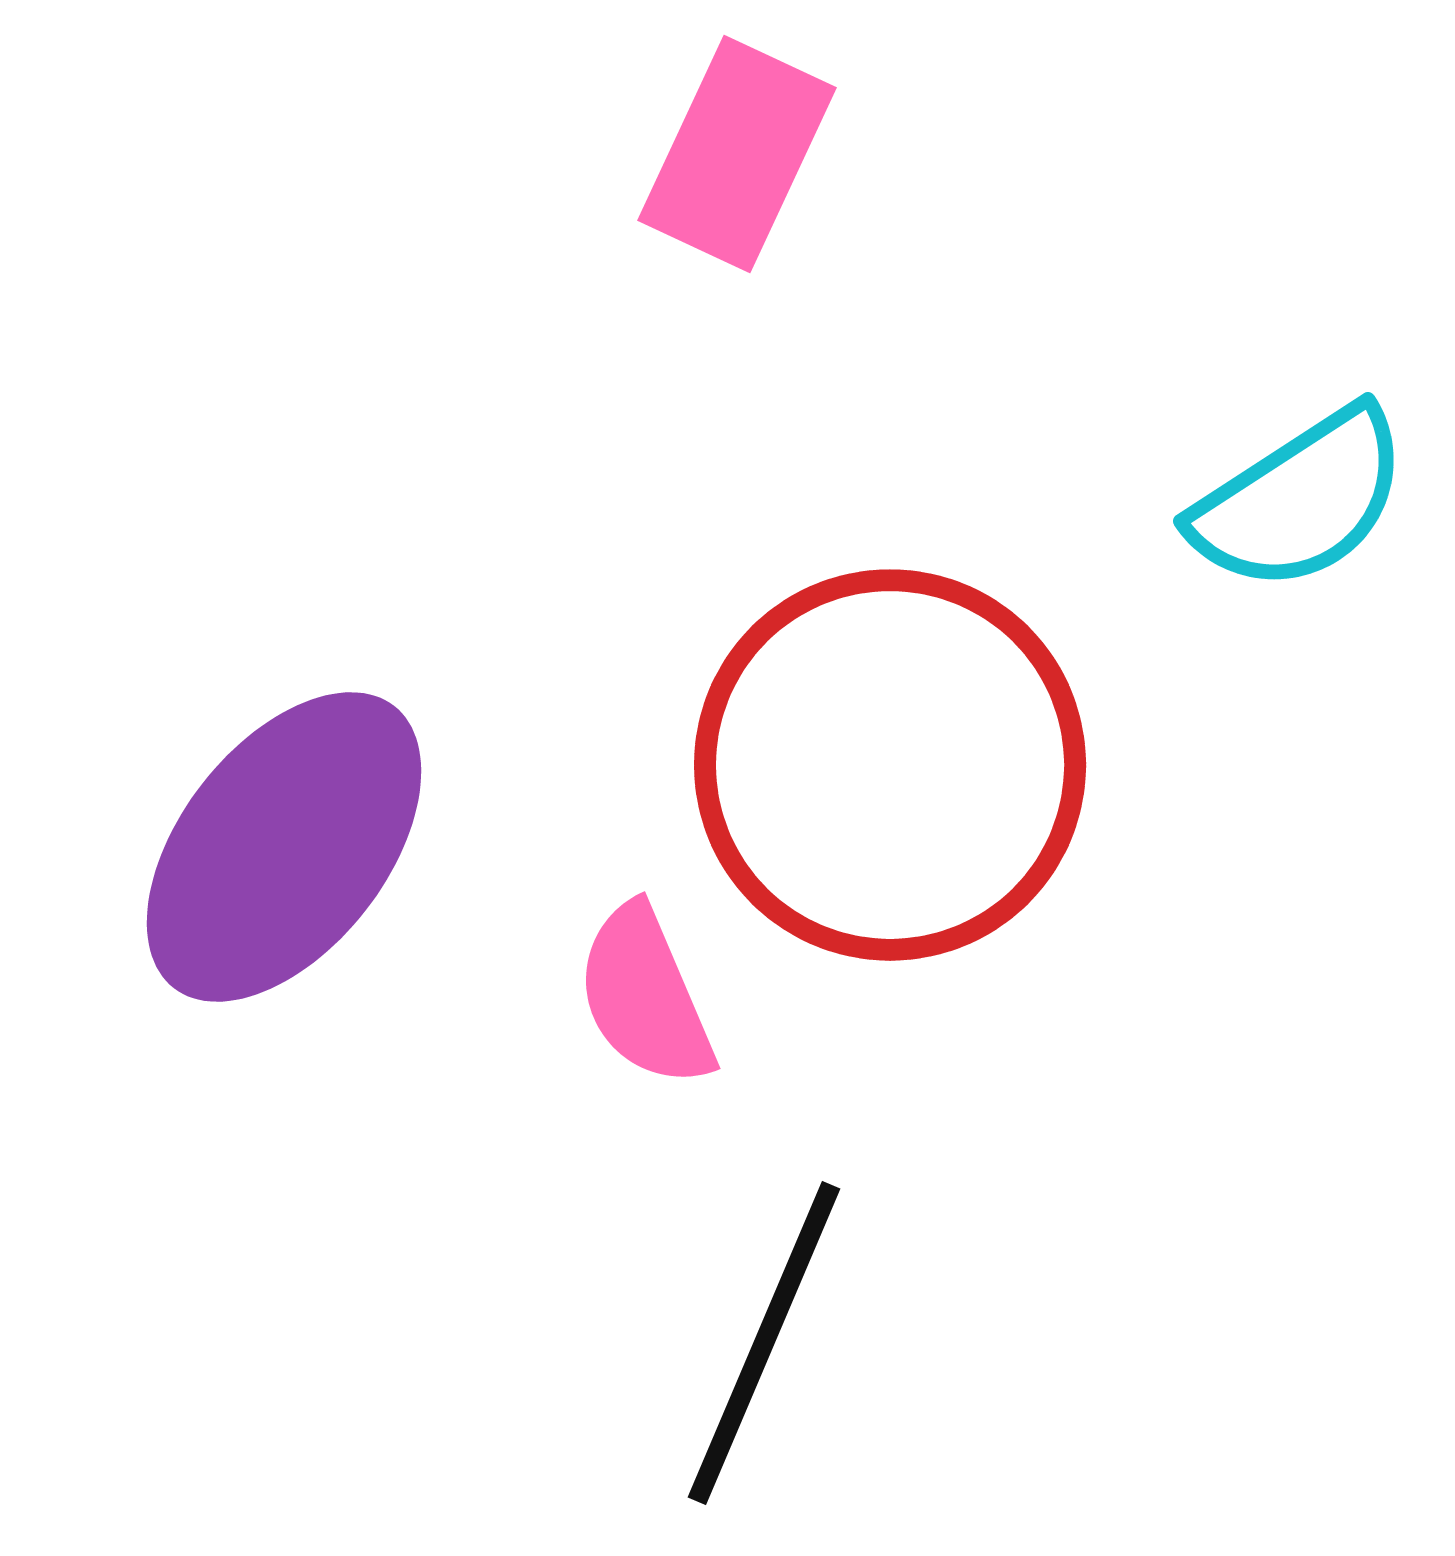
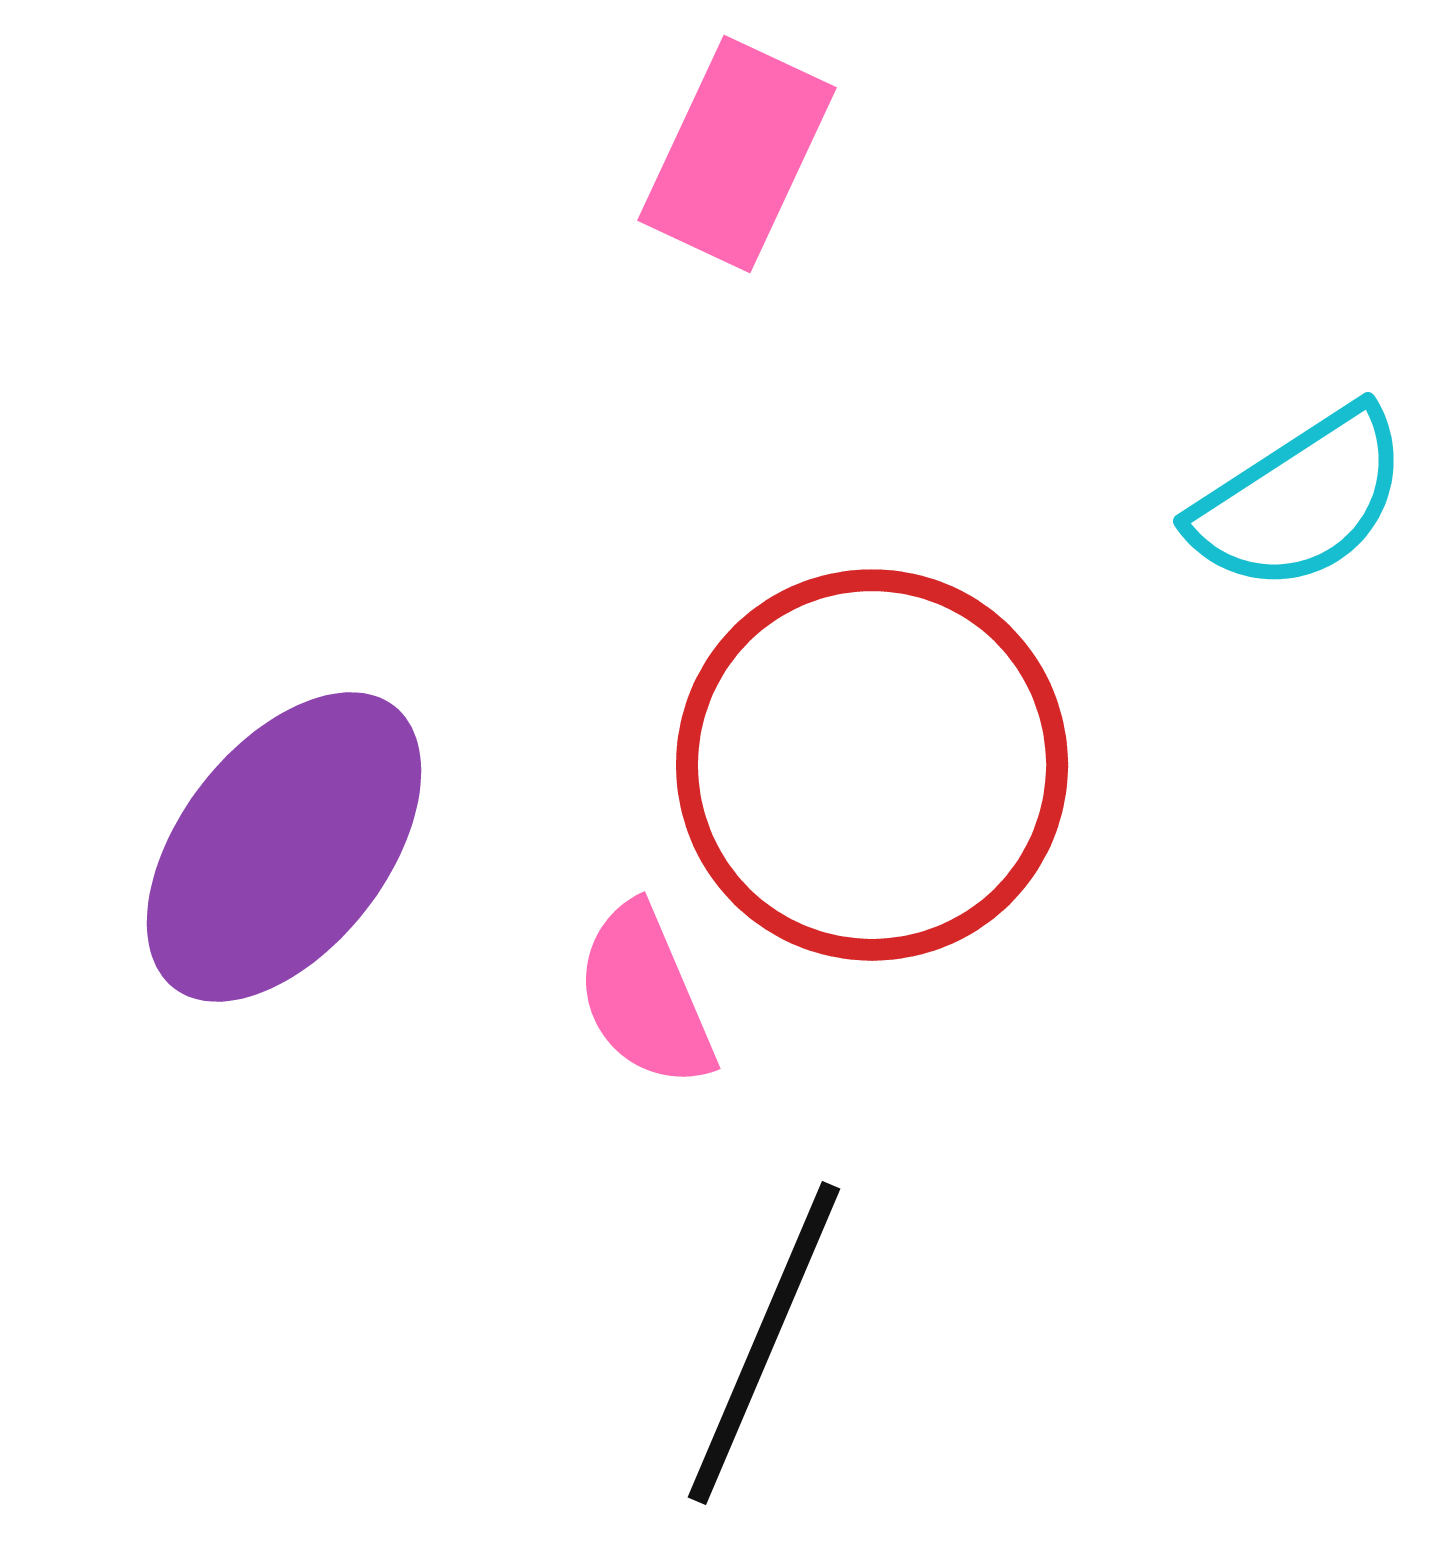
red circle: moved 18 px left
